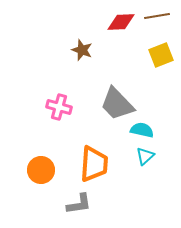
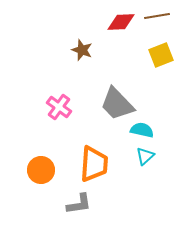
pink cross: rotated 20 degrees clockwise
